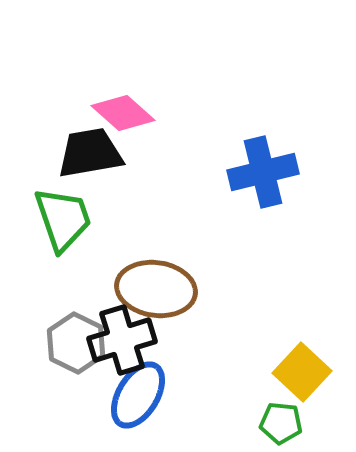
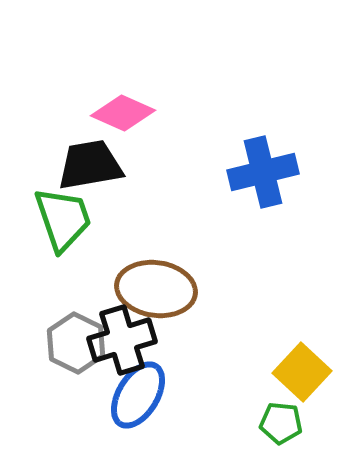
pink diamond: rotated 18 degrees counterclockwise
black trapezoid: moved 12 px down
